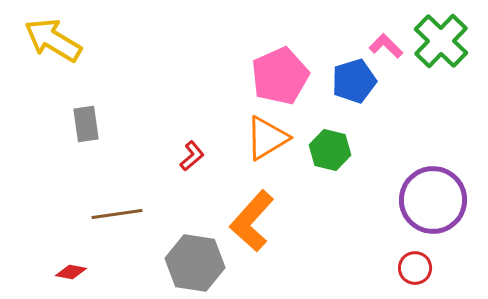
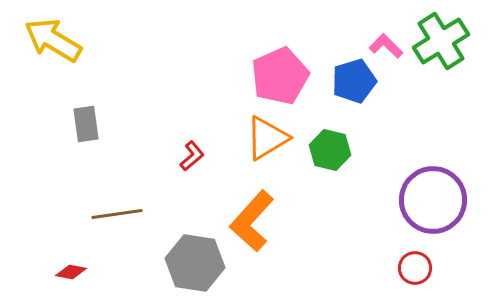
green cross: rotated 14 degrees clockwise
